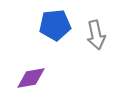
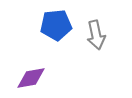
blue pentagon: moved 1 px right
